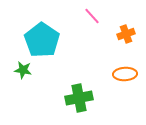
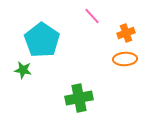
orange cross: moved 1 px up
orange ellipse: moved 15 px up
